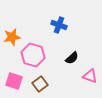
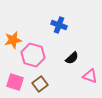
orange star: moved 1 px right, 3 px down
pink square: moved 1 px right, 1 px down
